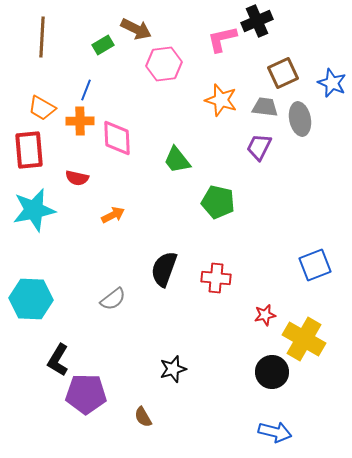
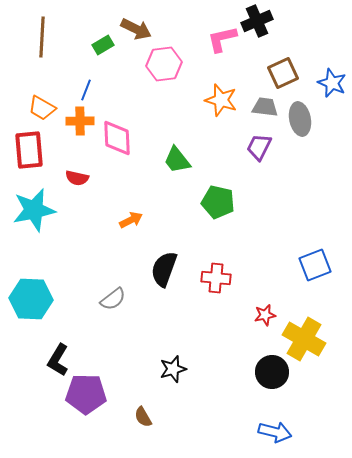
orange arrow: moved 18 px right, 5 px down
